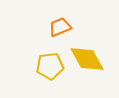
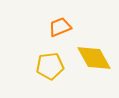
yellow diamond: moved 7 px right, 1 px up
